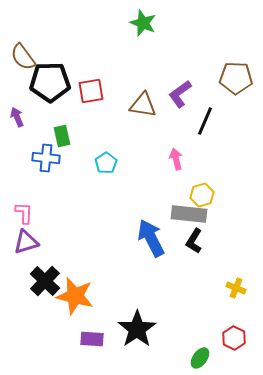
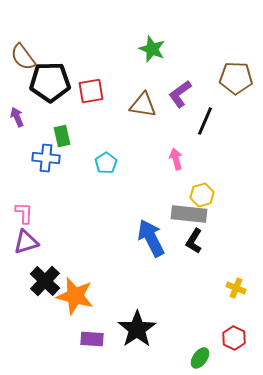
green star: moved 9 px right, 26 px down
